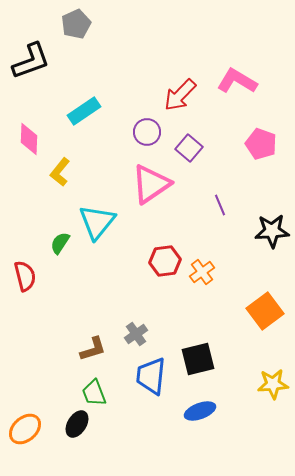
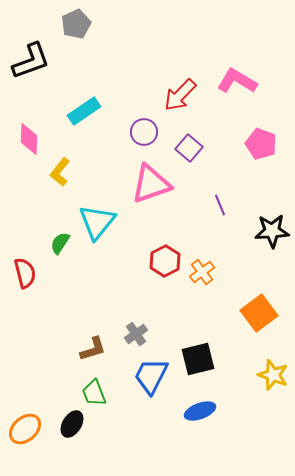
purple circle: moved 3 px left
pink triangle: rotated 15 degrees clockwise
red hexagon: rotated 20 degrees counterclockwise
red semicircle: moved 3 px up
orange square: moved 6 px left, 2 px down
blue trapezoid: rotated 21 degrees clockwise
yellow star: moved 9 px up; rotated 24 degrees clockwise
black ellipse: moved 5 px left
